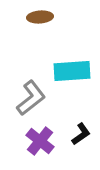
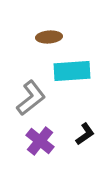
brown ellipse: moved 9 px right, 20 px down
black L-shape: moved 4 px right
